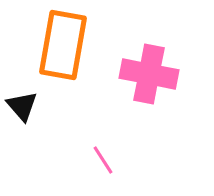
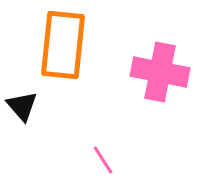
orange rectangle: rotated 4 degrees counterclockwise
pink cross: moved 11 px right, 2 px up
